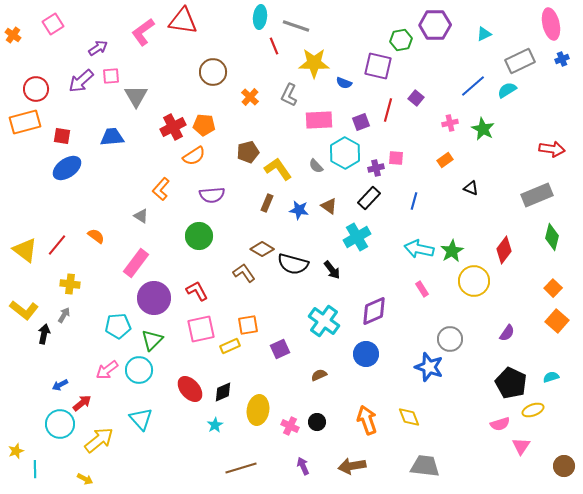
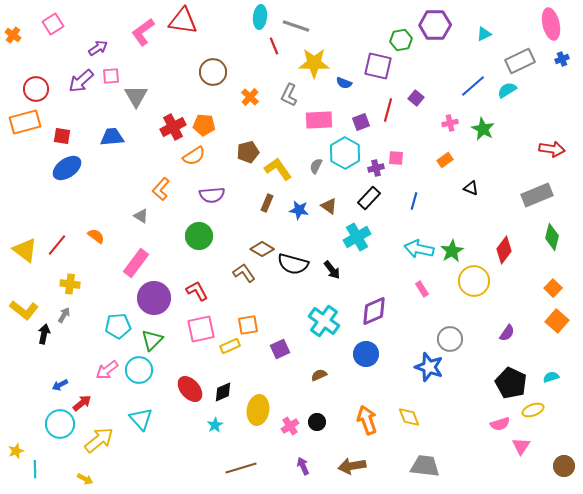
gray semicircle at (316, 166): rotated 70 degrees clockwise
pink cross at (290, 426): rotated 30 degrees clockwise
